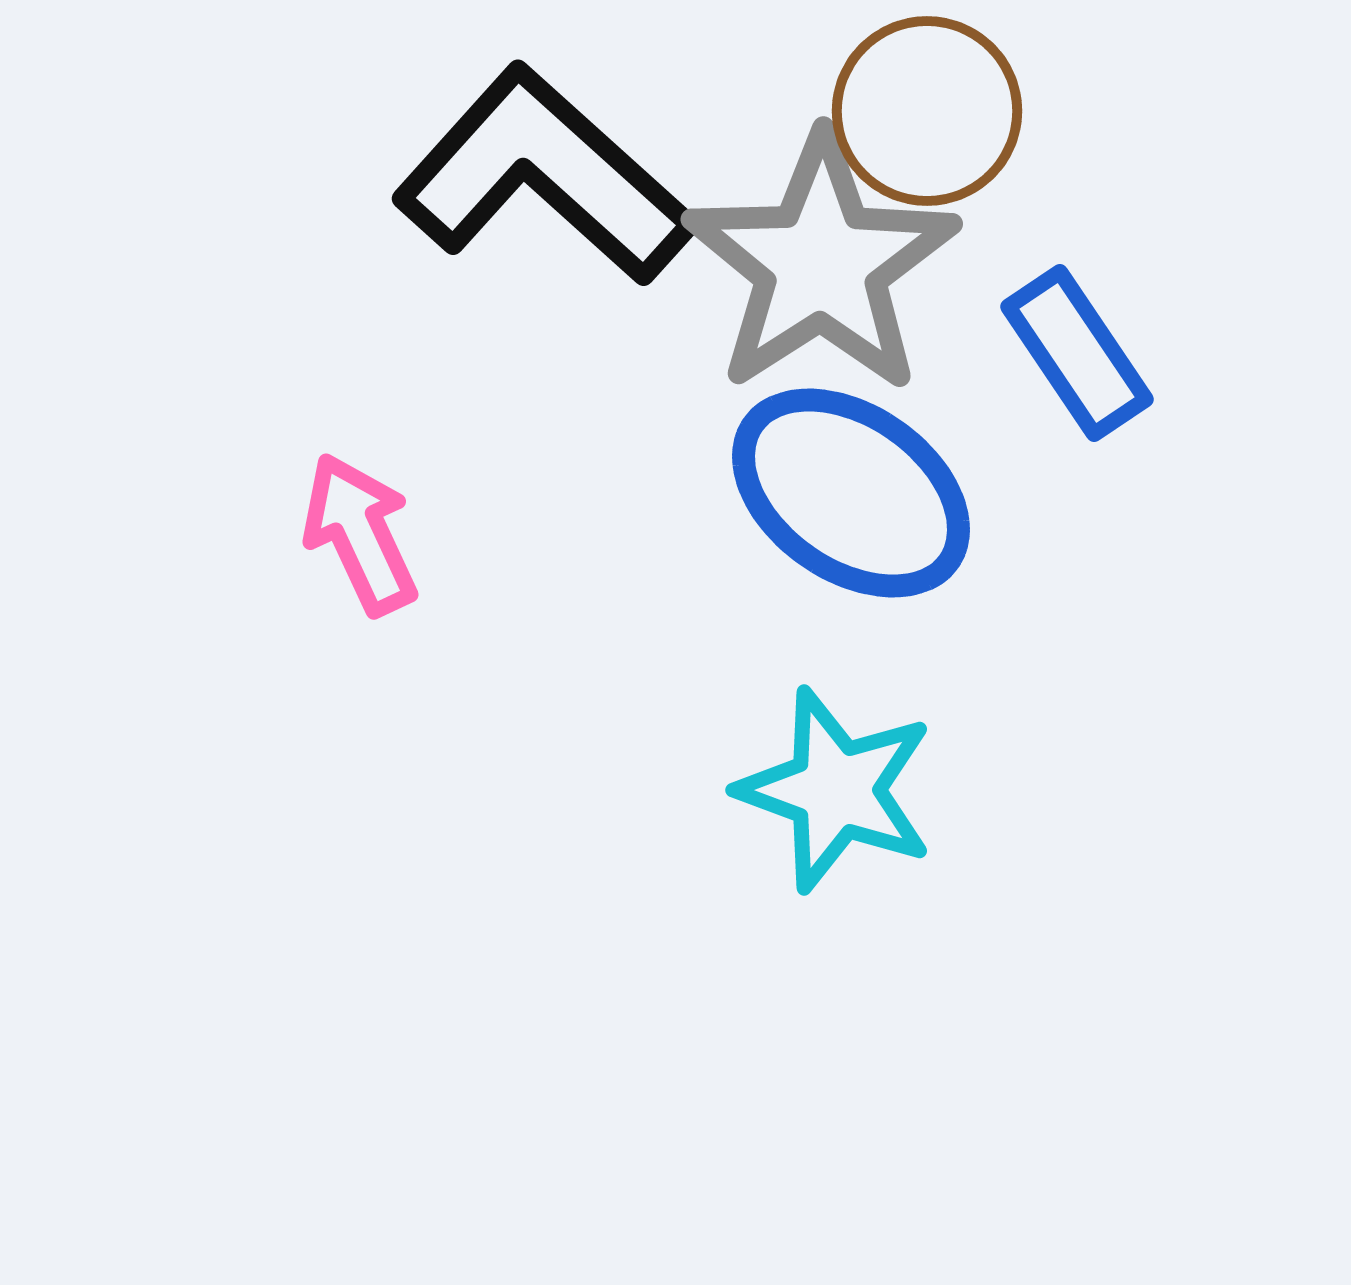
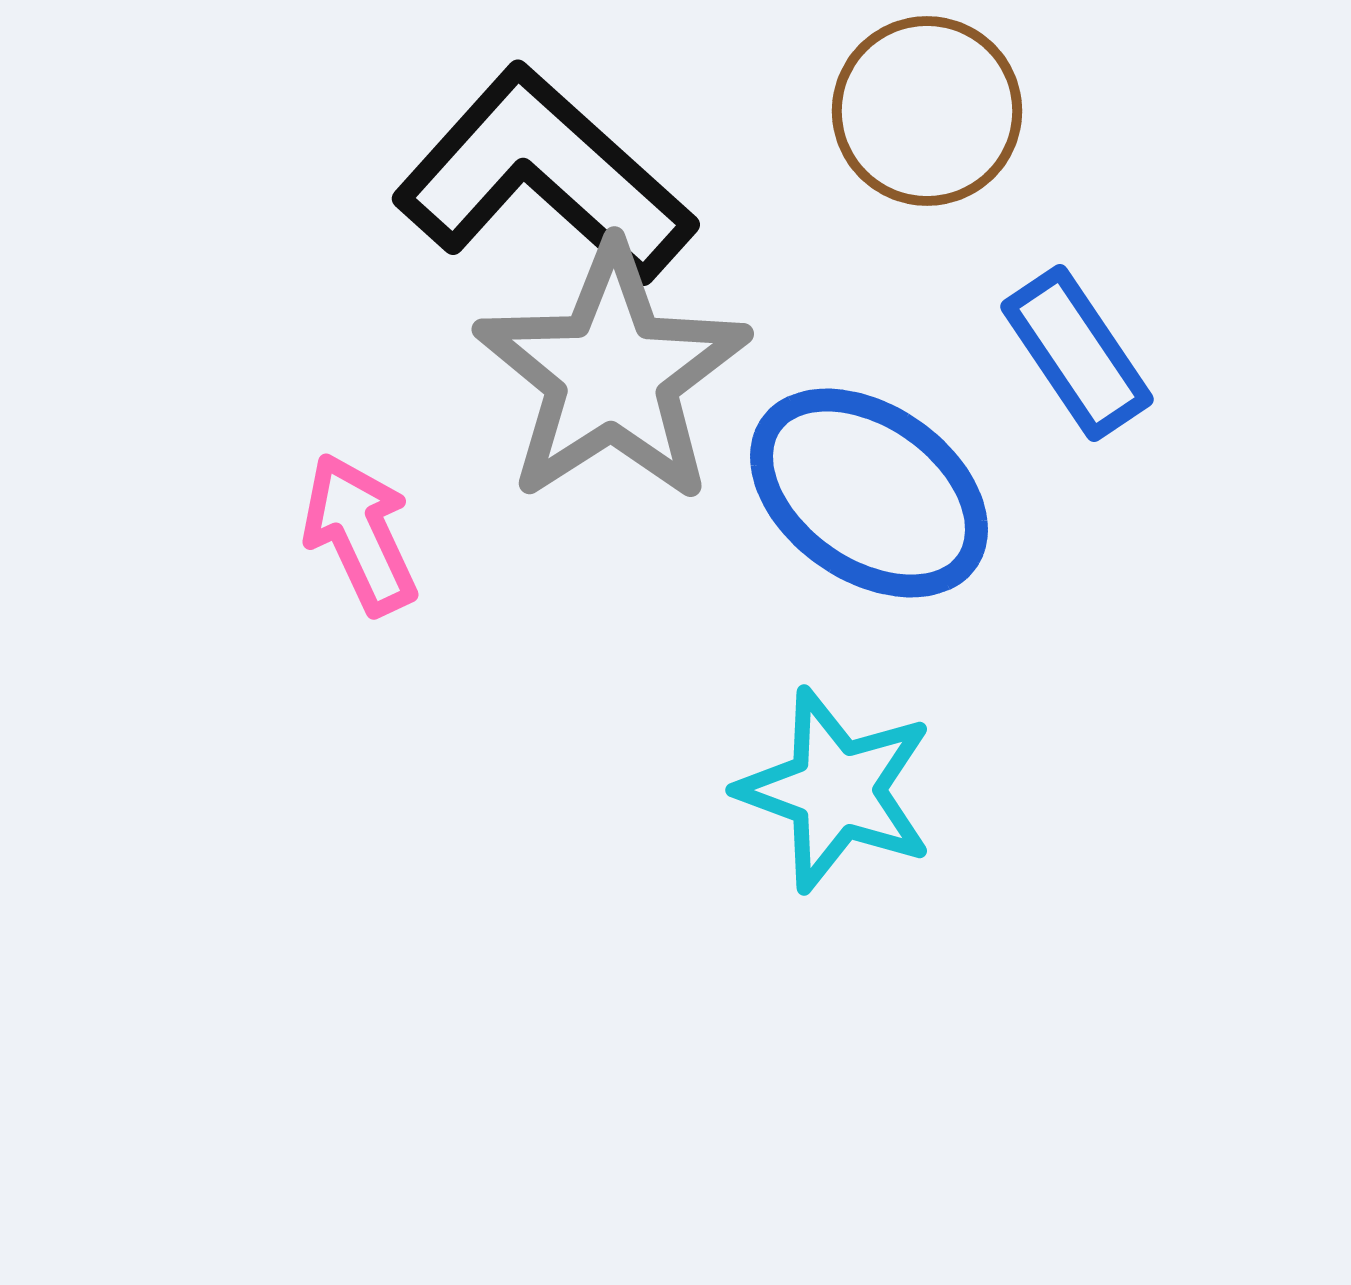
gray star: moved 209 px left, 110 px down
blue ellipse: moved 18 px right
